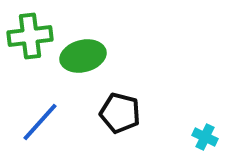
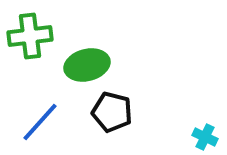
green ellipse: moved 4 px right, 9 px down
black pentagon: moved 8 px left, 1 px up
